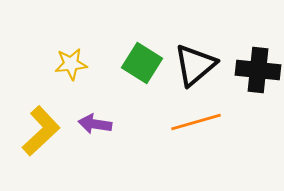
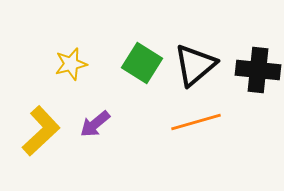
yellow star: rotated 8 degrees counterclockwise
purple arrow: rotated 48 degrees counterclockwise
